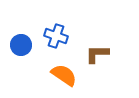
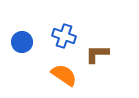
blue cross: moved 8 px right
blue circle: moved 1 px right, 3 px up
